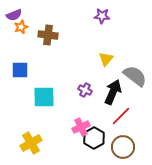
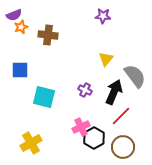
purple star: moved 1 px right
gray semicircle: rotated 15 degrees clockwise
black arrow: moved 1 px right
cyan square: rotated 15 degrees clockwise
